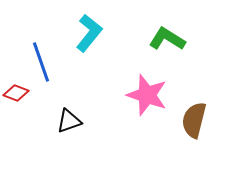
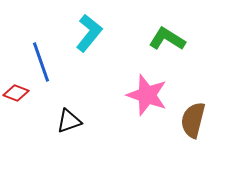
brown semicircle: moved 1 px left
